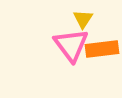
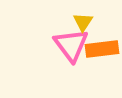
yellow triangle: moved 3 px down
